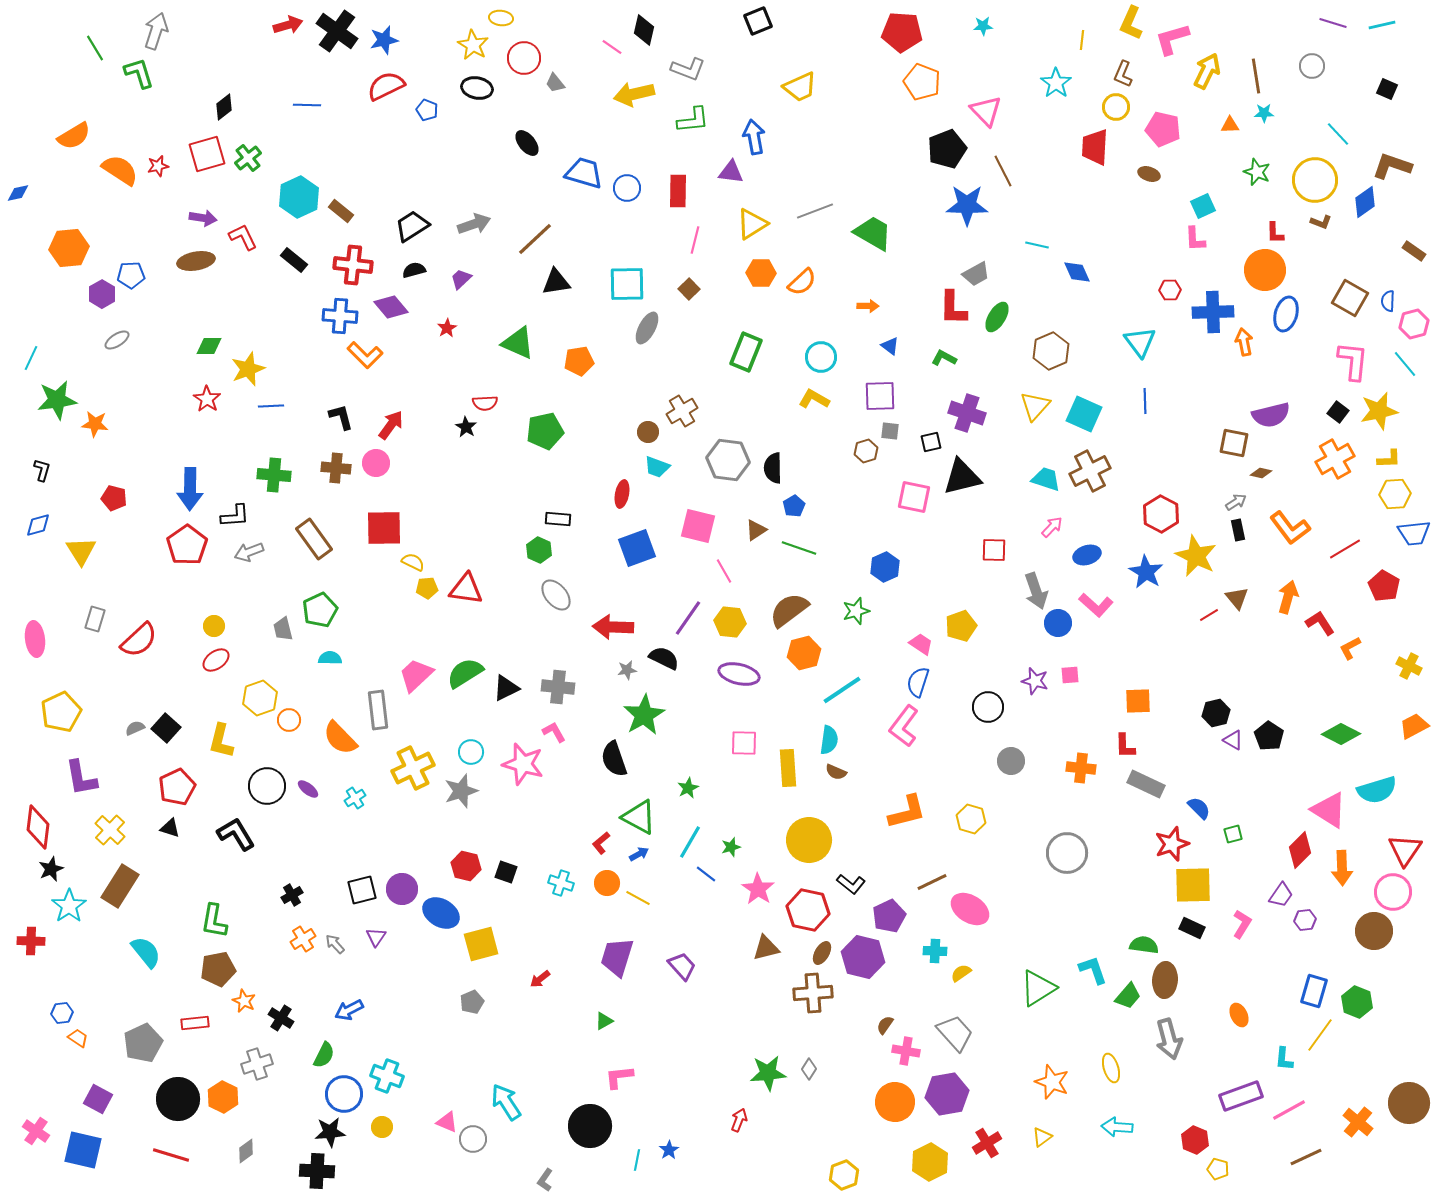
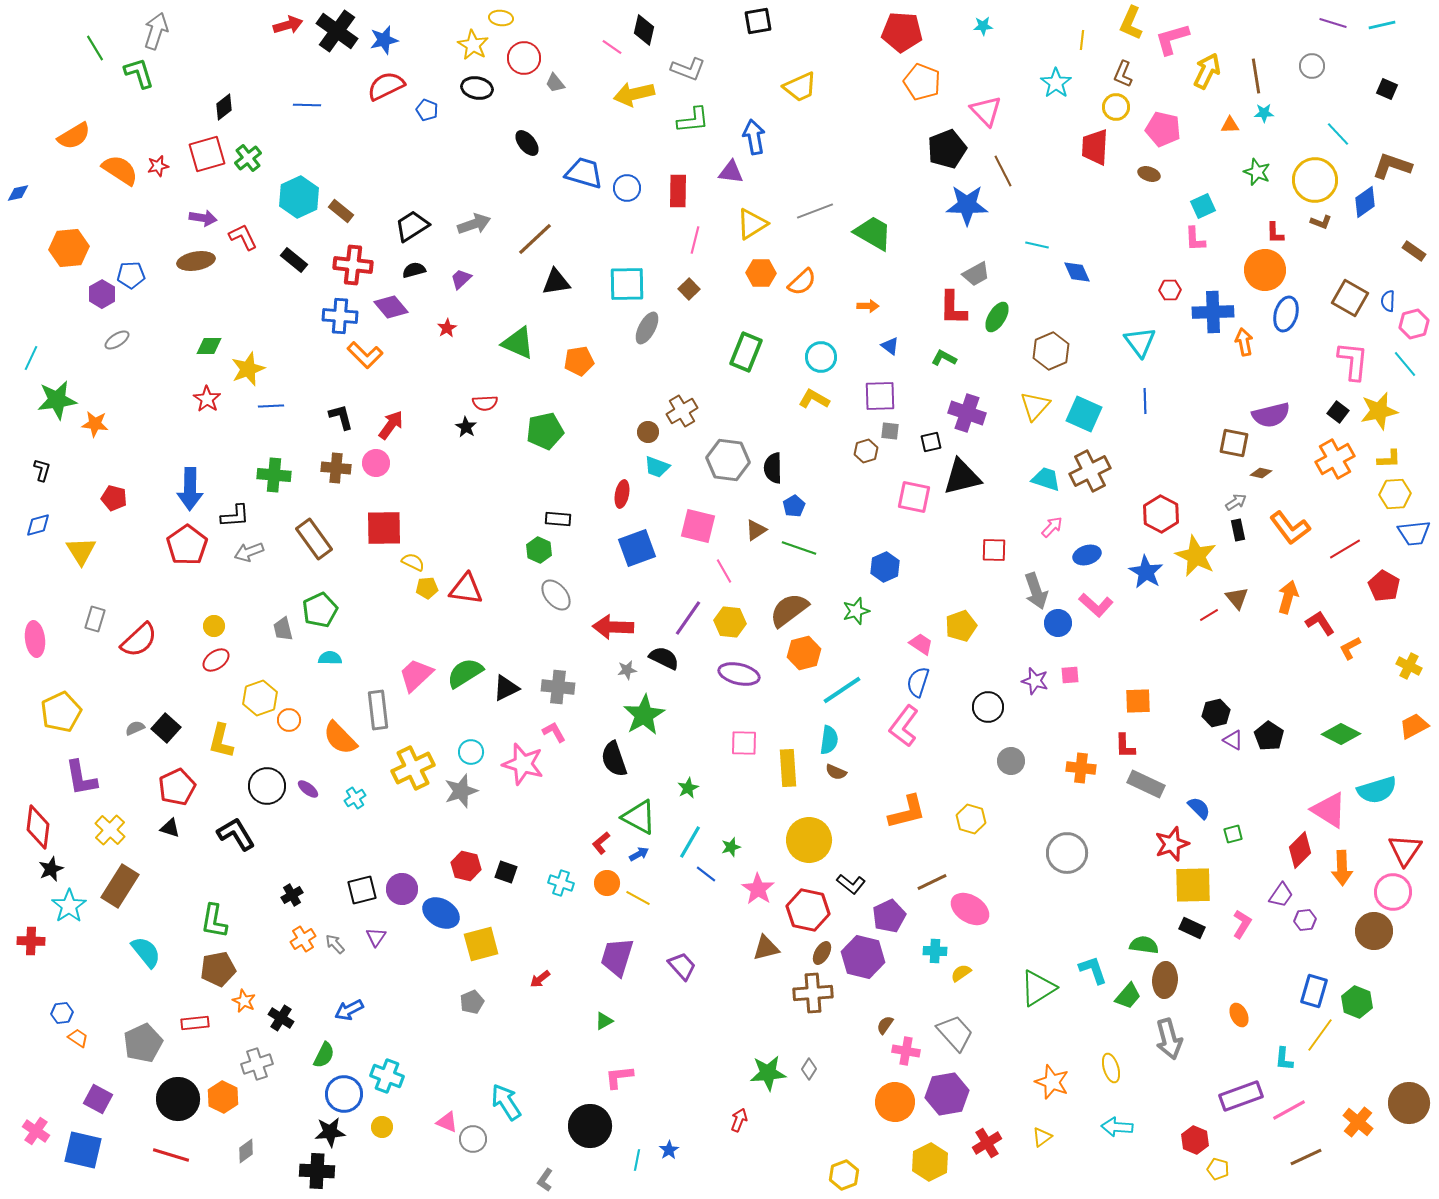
black square at (758, 21): rotated 12 degrees clockwise
